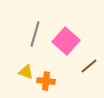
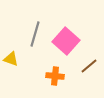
yellow triangle: moved 15 px left, 13 px up
orange cross: moved 9 px right, 5 px up
